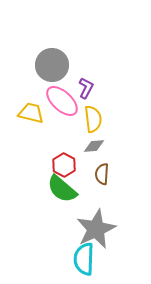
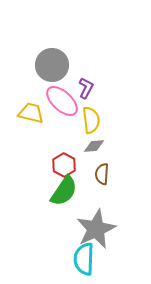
yellow semicircle: moved 2 px left, 1 px down
green semicircle: moved 2 px right, 2 px down; rotated 96 degrees counterclockwise
